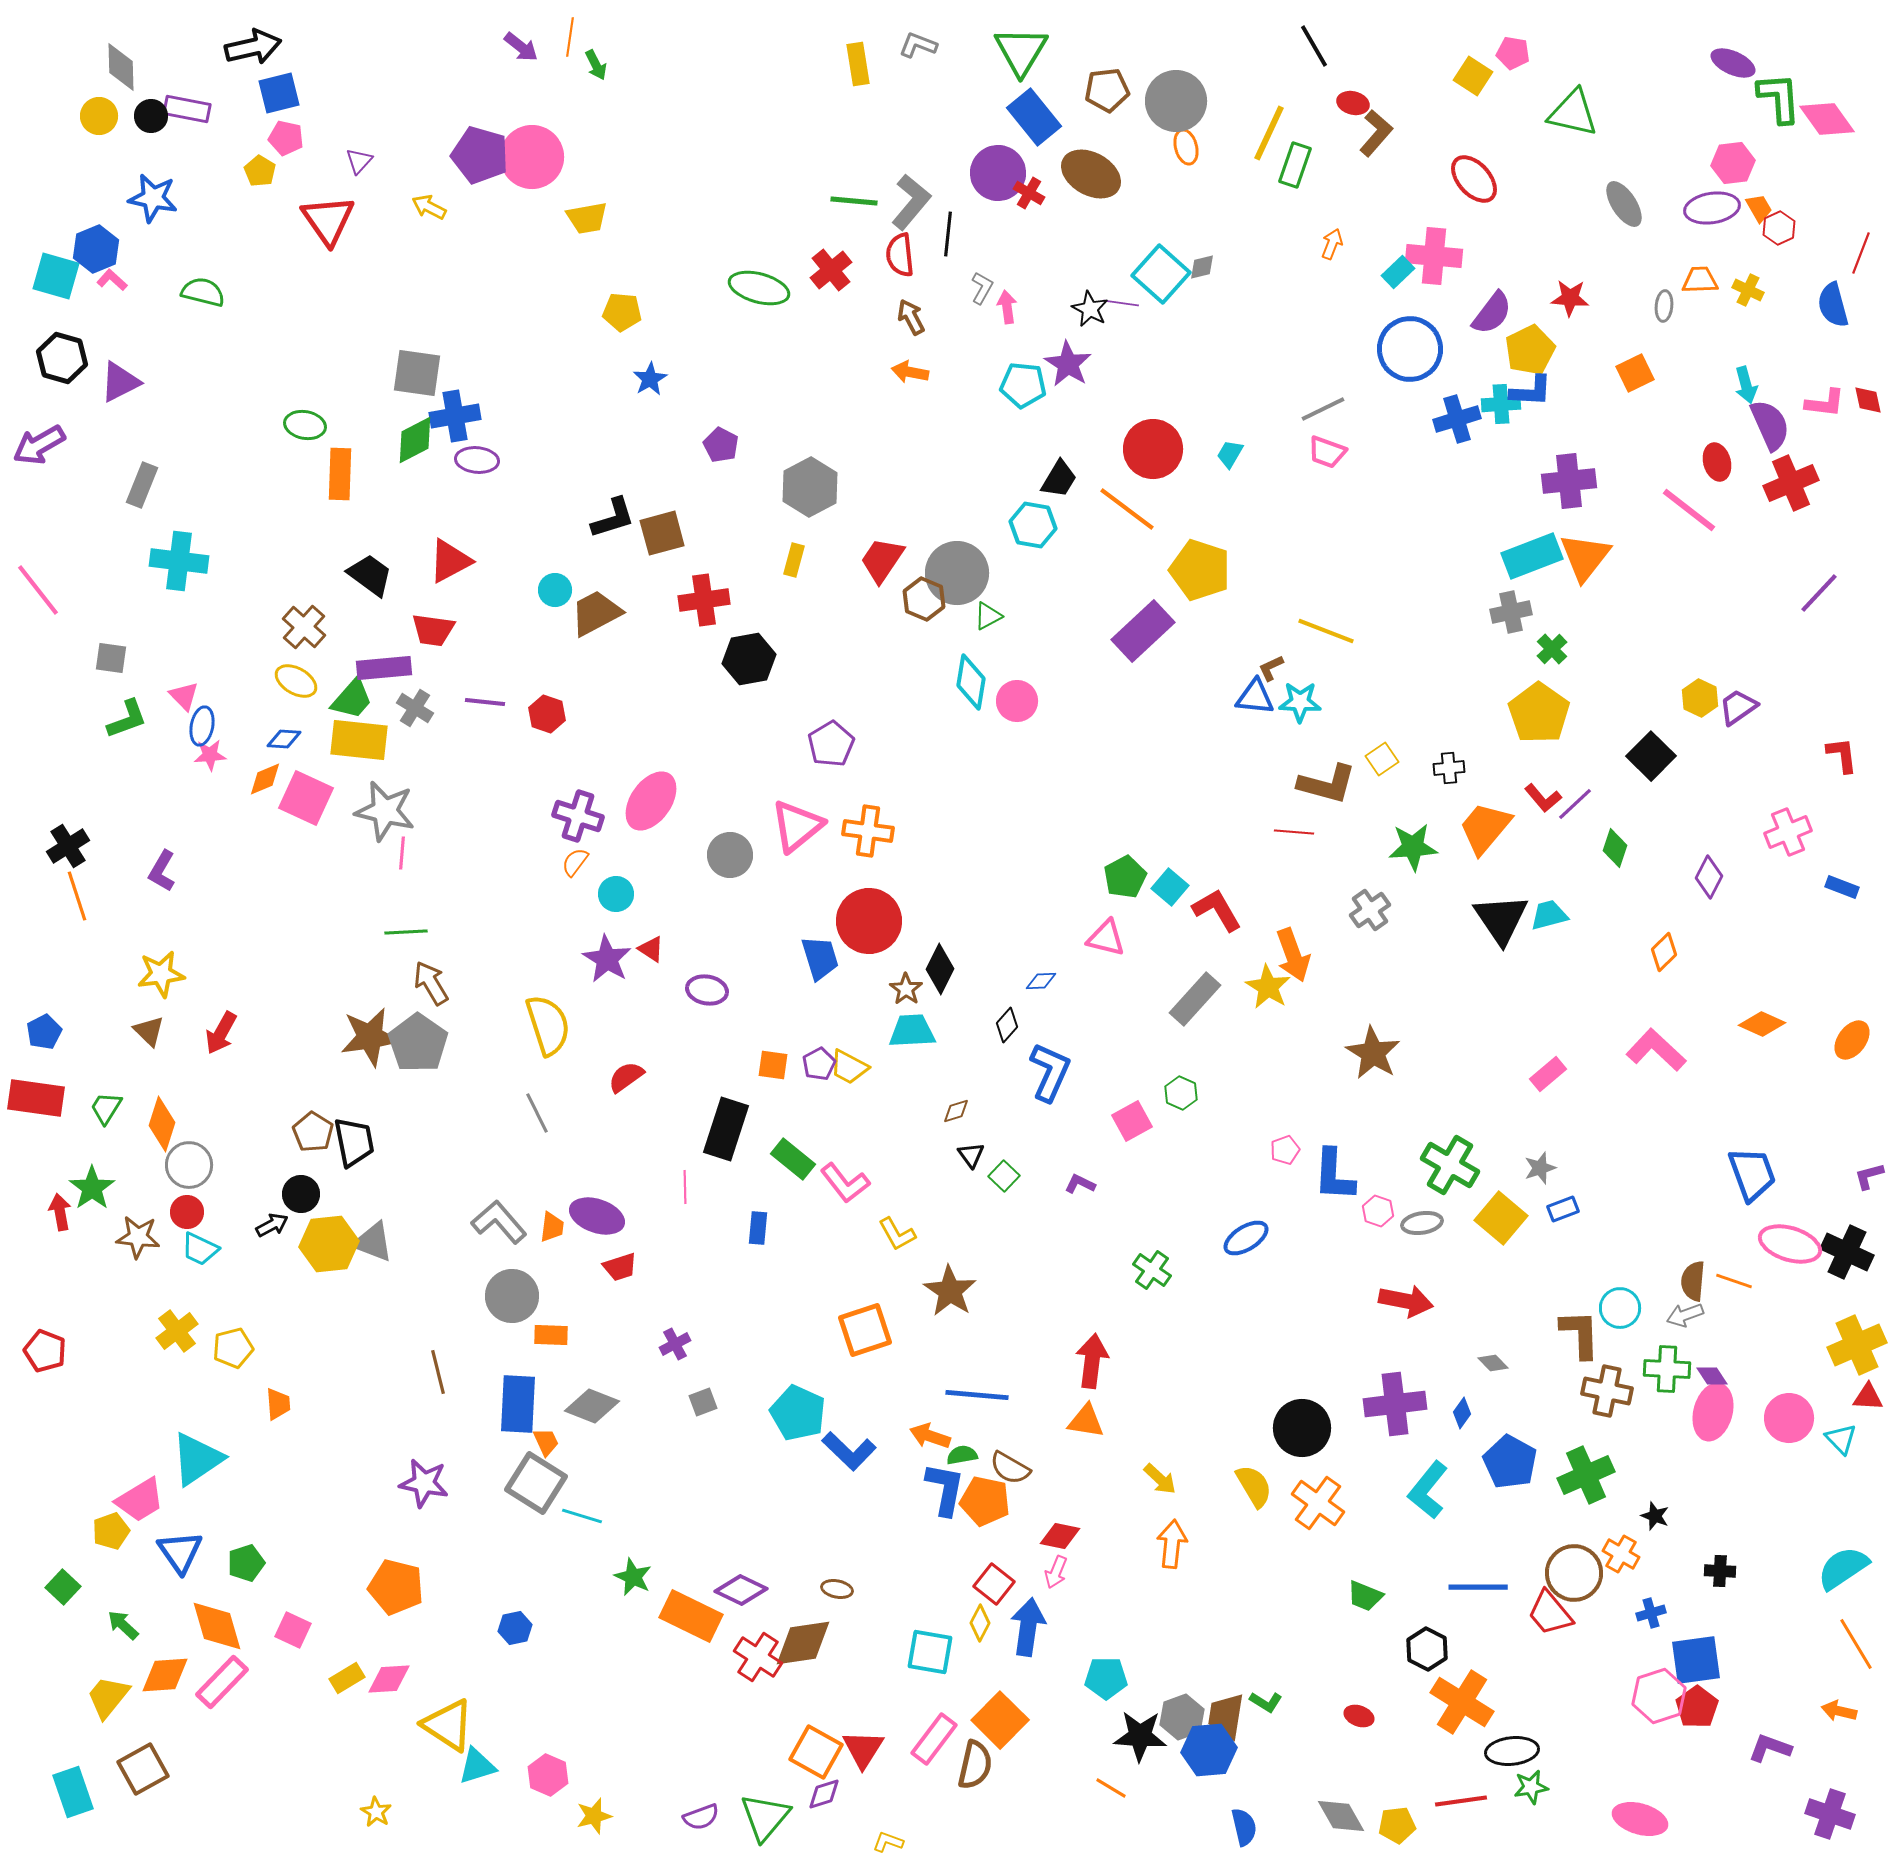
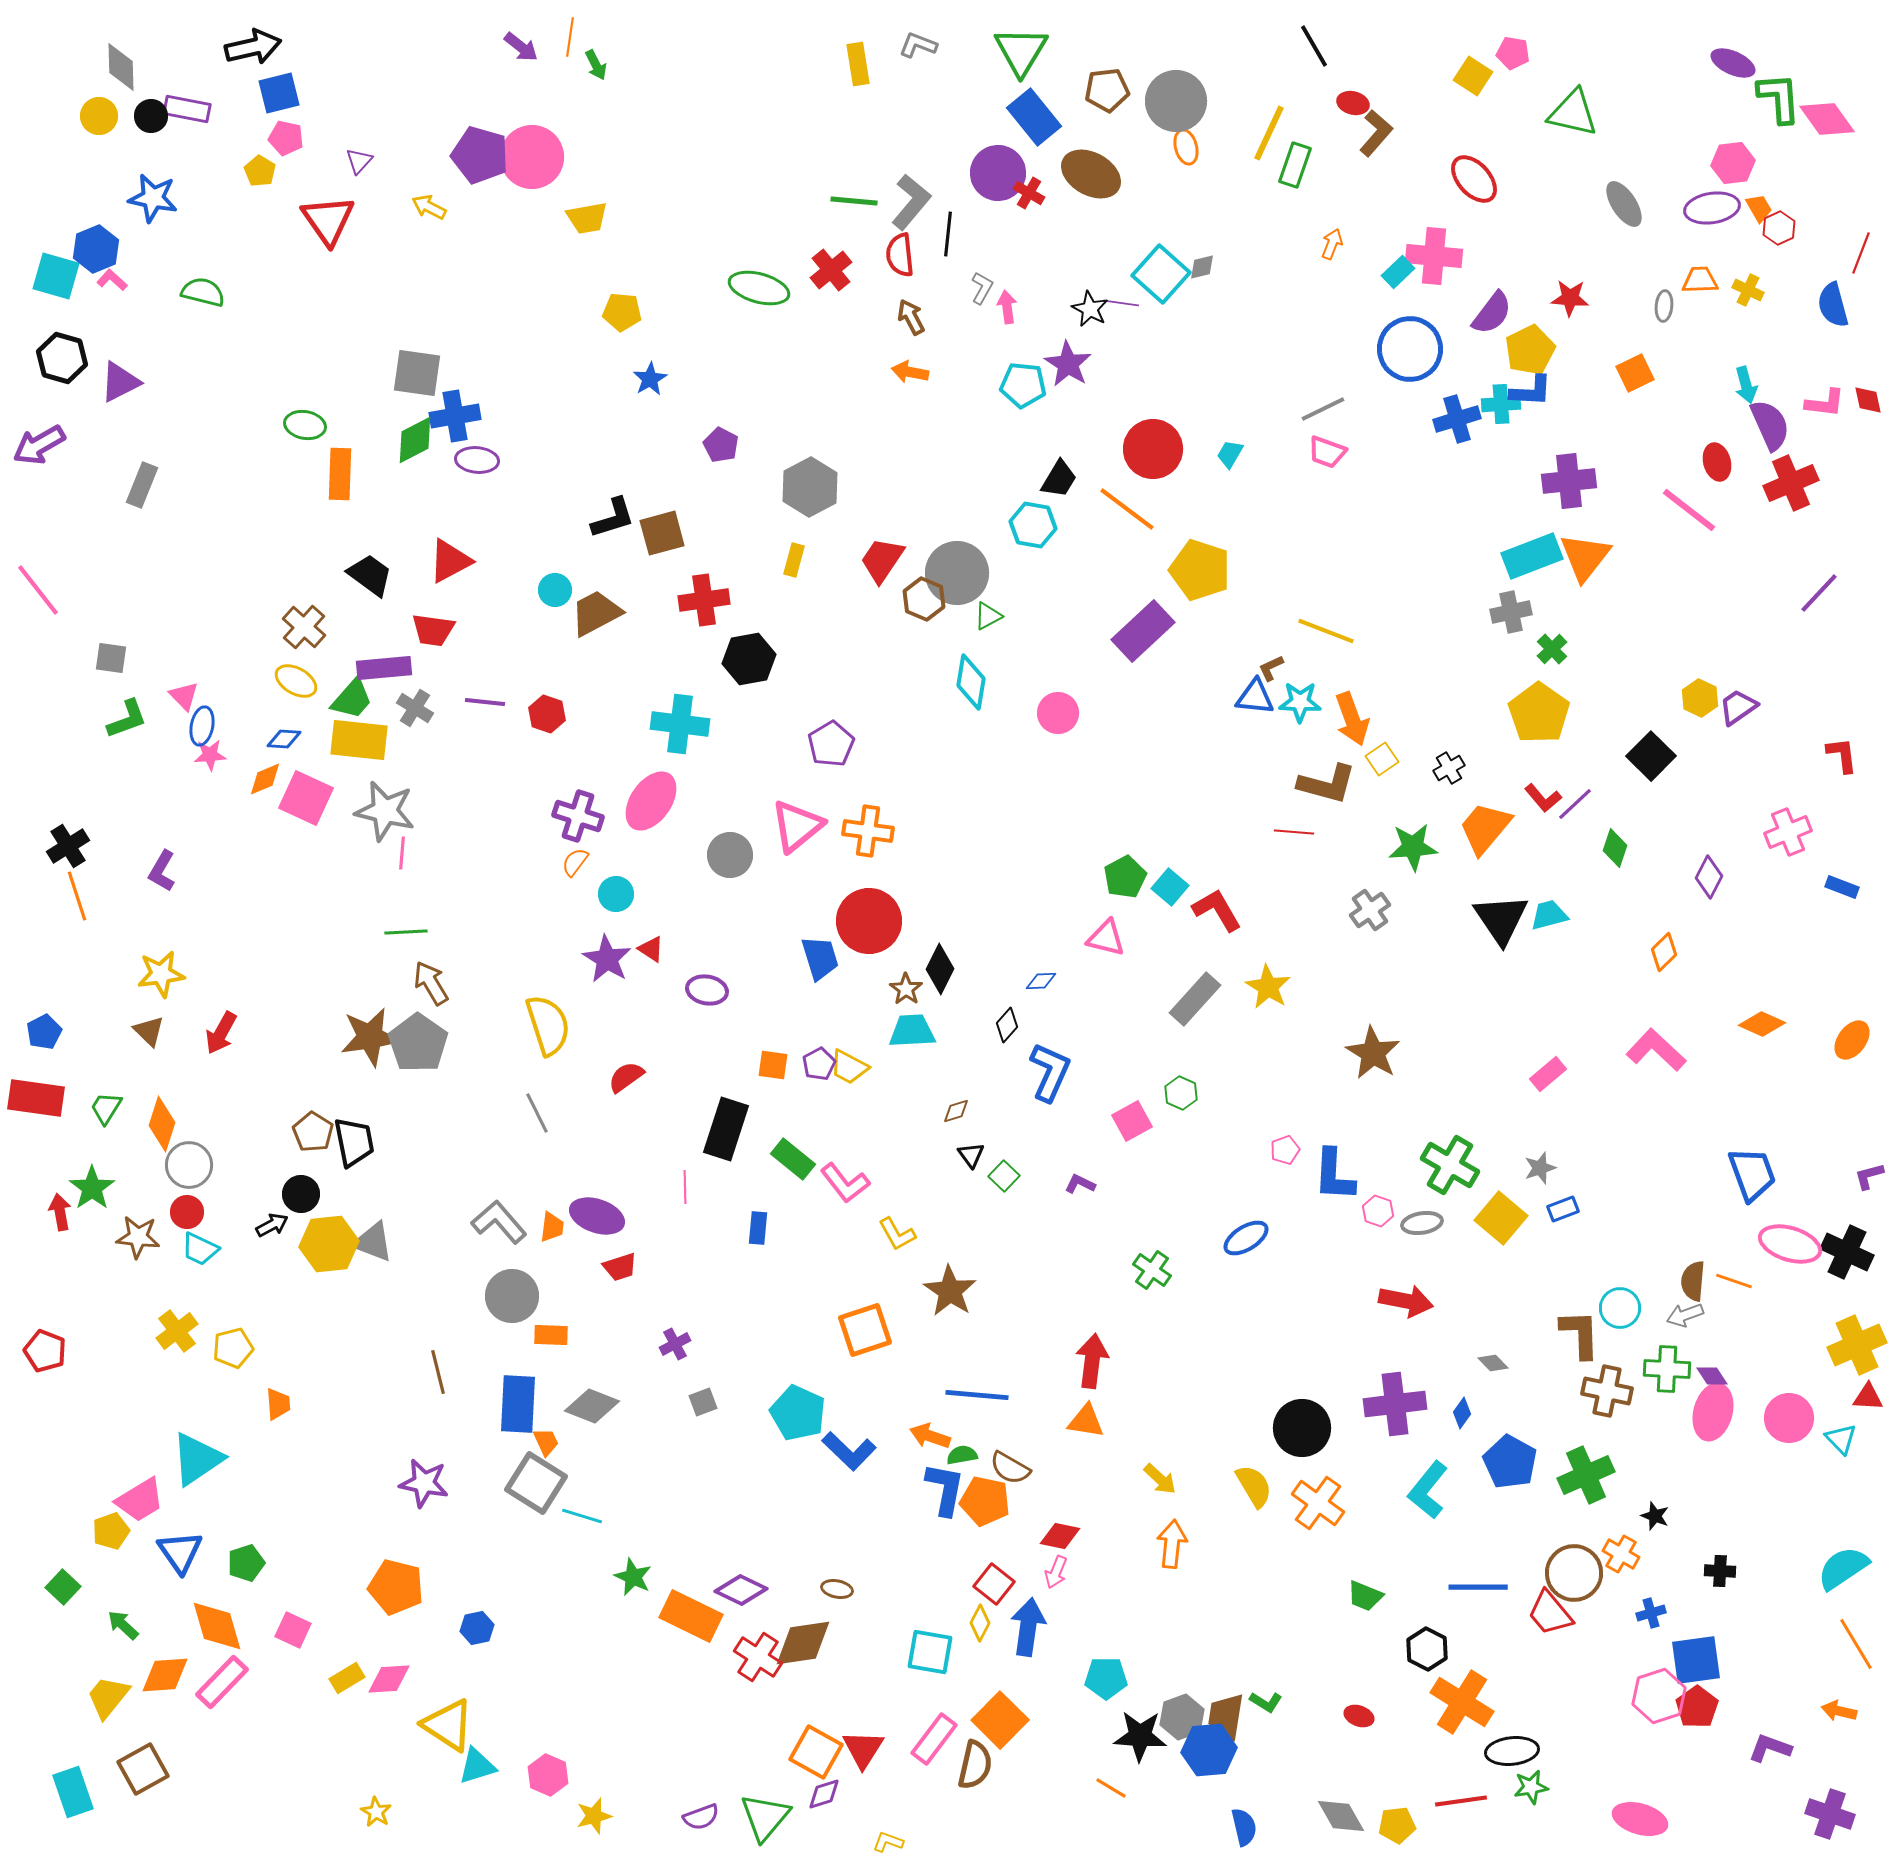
cyan cross at (179, 561): moved 501 px right, 163 px down
pink circle at (1017, 701): moved 41 px right, 12 px down
black cross at (1449, 768): rotated 24 degrees counterclockwise
orange arrow at (1293, 955): moved 59 px right, 236 px up
blue hexagon at (515, 1628): moved 38 px left
